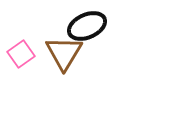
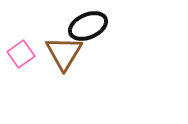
black ellipse: moved 1 px right
